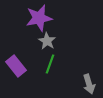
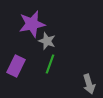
purple star: moved 7 px left, 6 px down
gray star: rotated 12 degrees counterclockwise
purple rectangle: rotated 65 degrees clockwise
